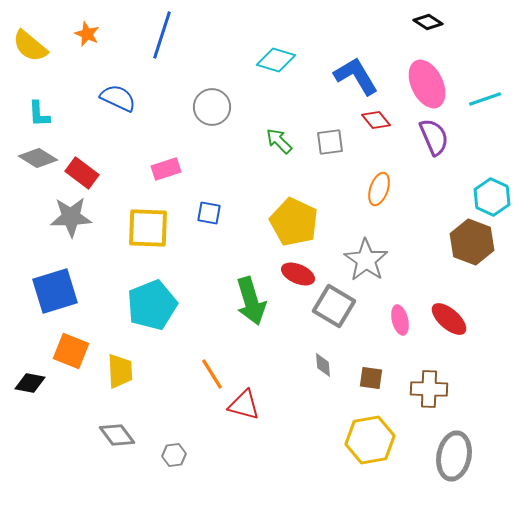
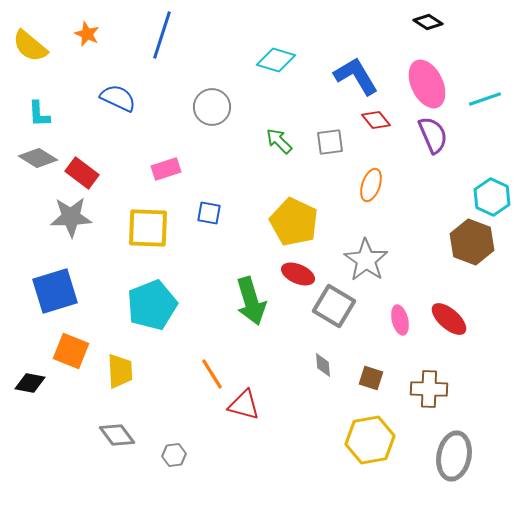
purple semicircle at (434, 137): moved 1 px left, 2 px up
orange ellipse at (379, 189): moved 8 px left, 4 px up
brown square at (371, 378): rotated 10 degrees clockwise
